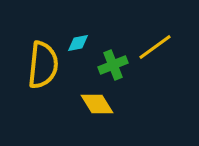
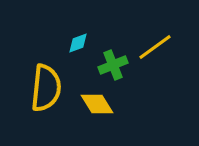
cyan diamond: rotated 10 degrees counterclockwise
yellow semicircle: moved 3 px right, 23 px down
